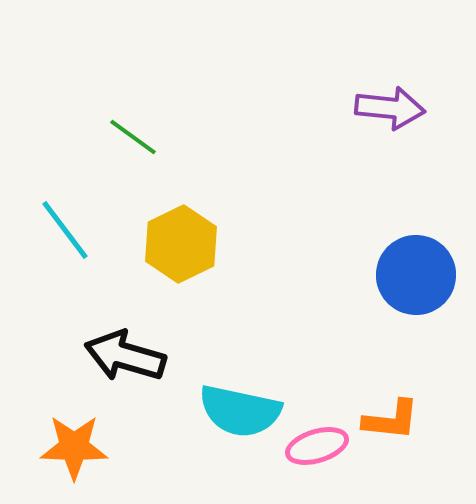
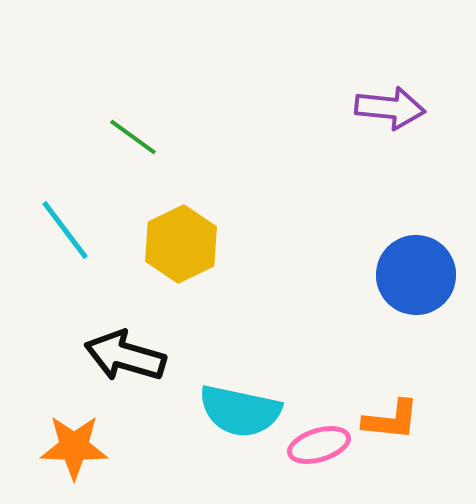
pink ellipse: moved 2 px right, 1 px up
